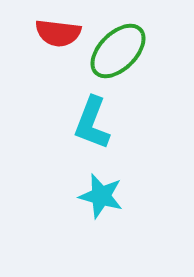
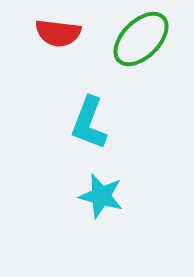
green ellipse: moved 23 px right, 12 px up
cyan L-shape: moved 3 px left
